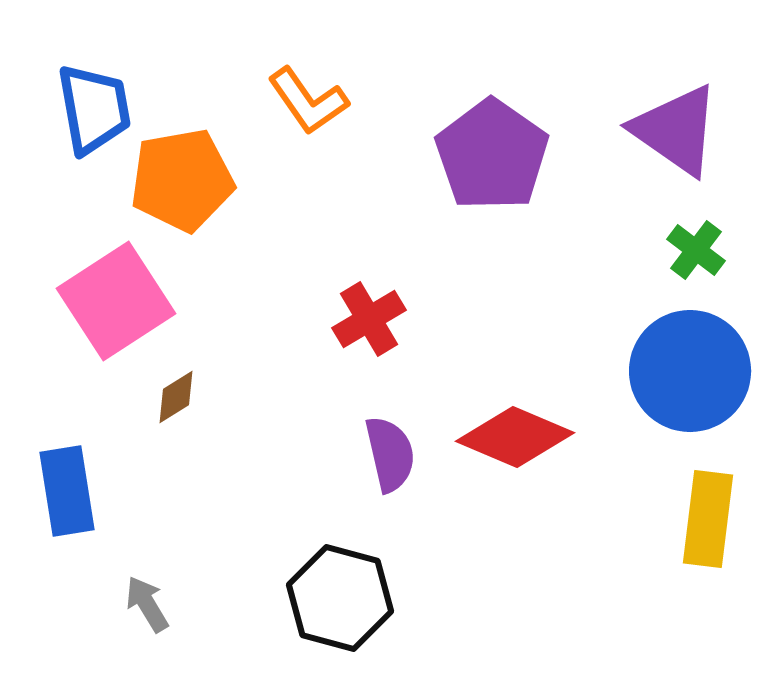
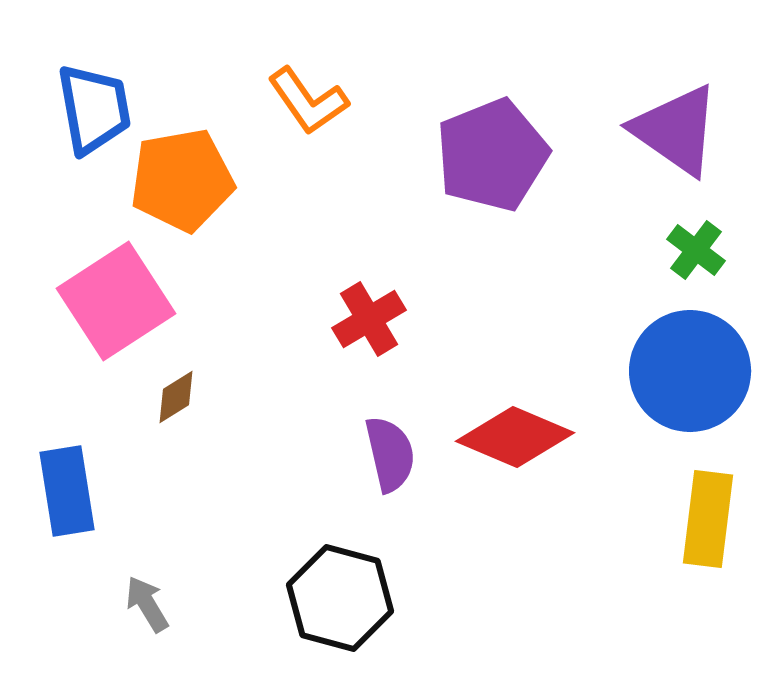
purple pentagon: rotated 15 degrees clockwise
